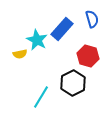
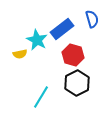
blue rectangle: rotated 10 degrees clockwise
red hexagon: moved 15 px left, 1 px up
black hexagon: moved 4 px right
